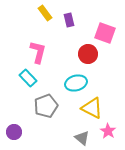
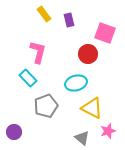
yellow rectangle: moved 1 px left, 1 px down
pink star: rotated 21 degrees clockwise
